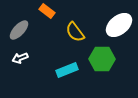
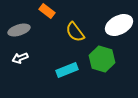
white ellipse: rotated 12 degrees clockwise
gray ellipse: rotated 30 degrees clockwise
green hexagon: rotated 15 degrees clockwise
